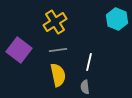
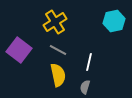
cyan hexagon: moved 3 px left, 2 px down; rotated 25 degrees clockwise
gray line: rotated 36 degrees clockwise
gray semicircle: rotated 24 degrees clockwise
